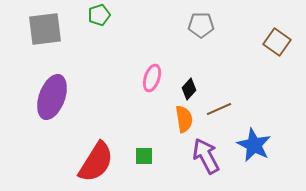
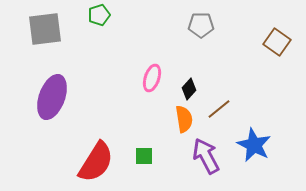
brown line: rotated 15 degrees counterclockwise
